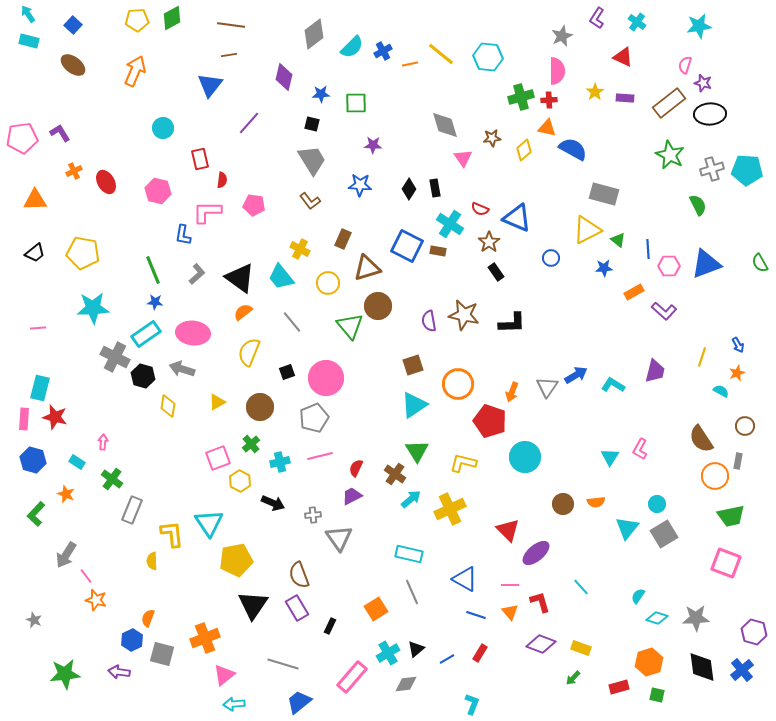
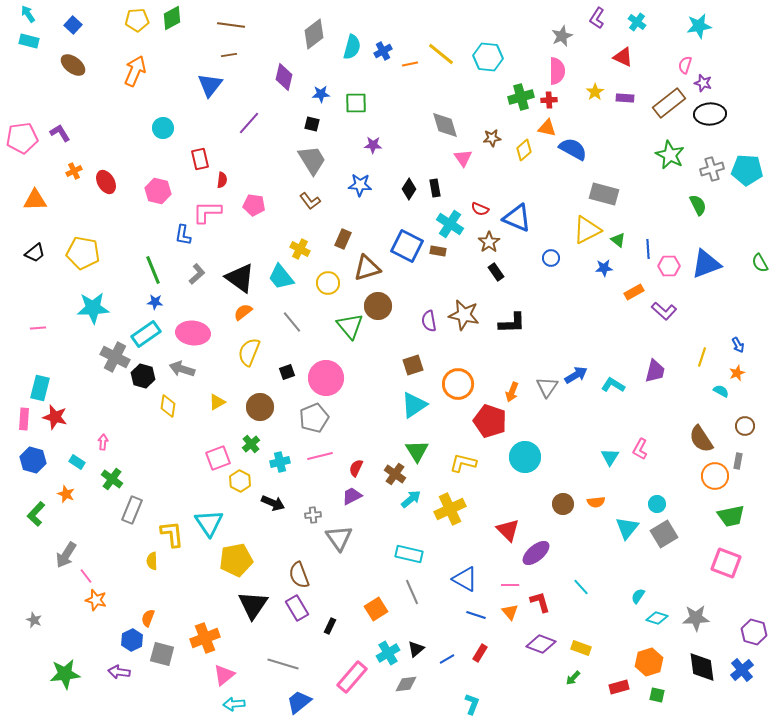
cyan semicircle at (352, 47): rotated 30 degrees counterclockwise
